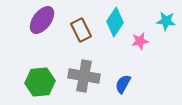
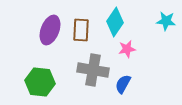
purple ellipse: moved 8 px right, 10 px down; rotated 16 degrees counterclockwise
brown rectangle: rotated 30 degrees clockwise
pink star: moved 13 px left, 8 px down
gray cross: moved 9 px right, 6 px up
green hexagon: rotated 12 degrees clockwise
